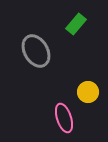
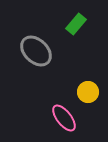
gray ellipse: rotated 16 degrees counterclockwise
pink ellipse: rotated 20 degrees counterclockwise
